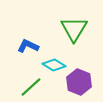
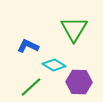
purple hexagon: rotated 20 degrees counterclockwise
